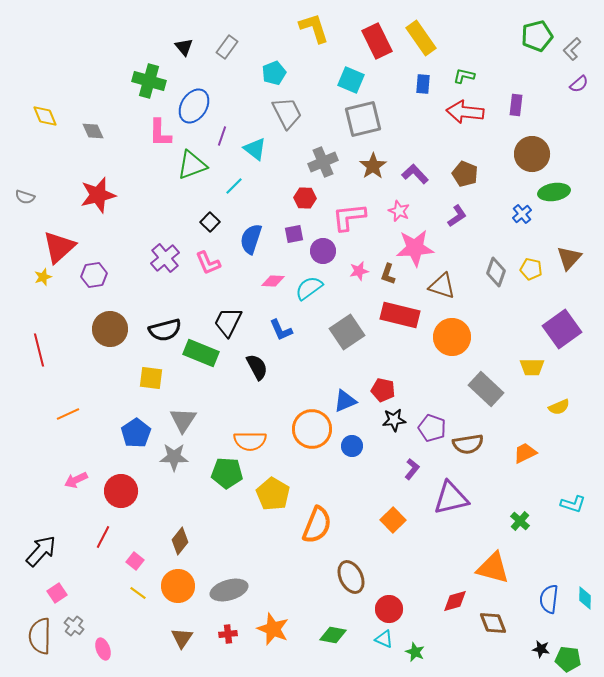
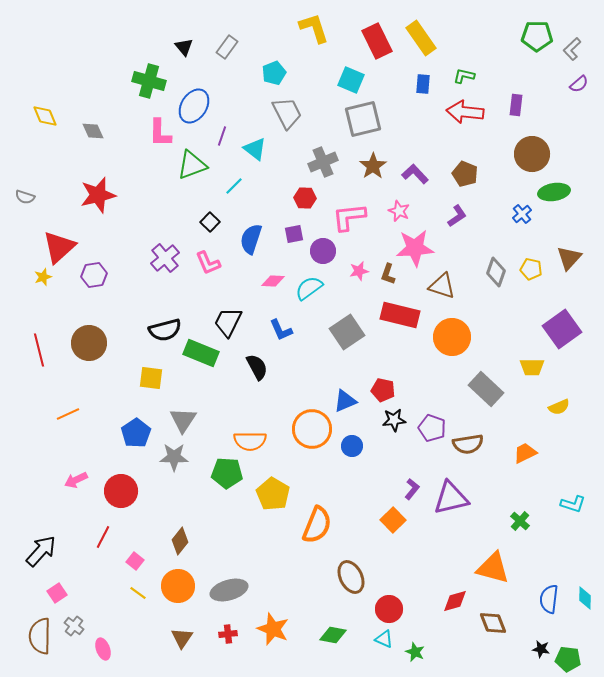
green pentagon at (537, 36): rotated 16 degrees clockwise
brown circle at (110, 329): moved 21 px left, 14 px down
purple L-shape at (412, 469): moved 20 px down
